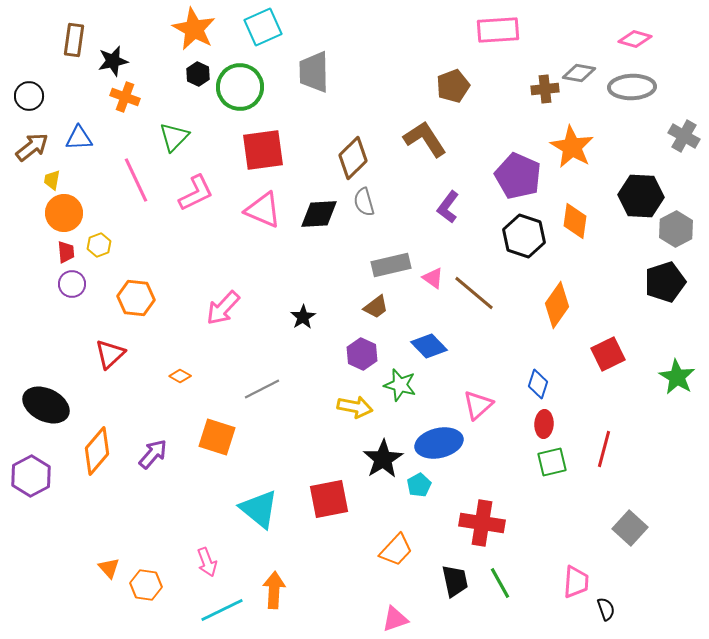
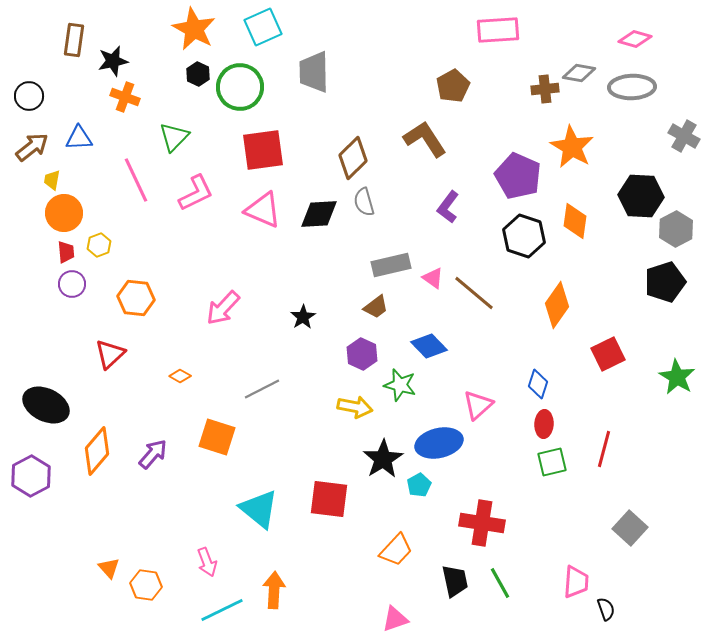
brown pentagon at (453, 86): rotated 8 degrees counterclockwise
red square at (329, 499): rotated 18 degrees clockwise
